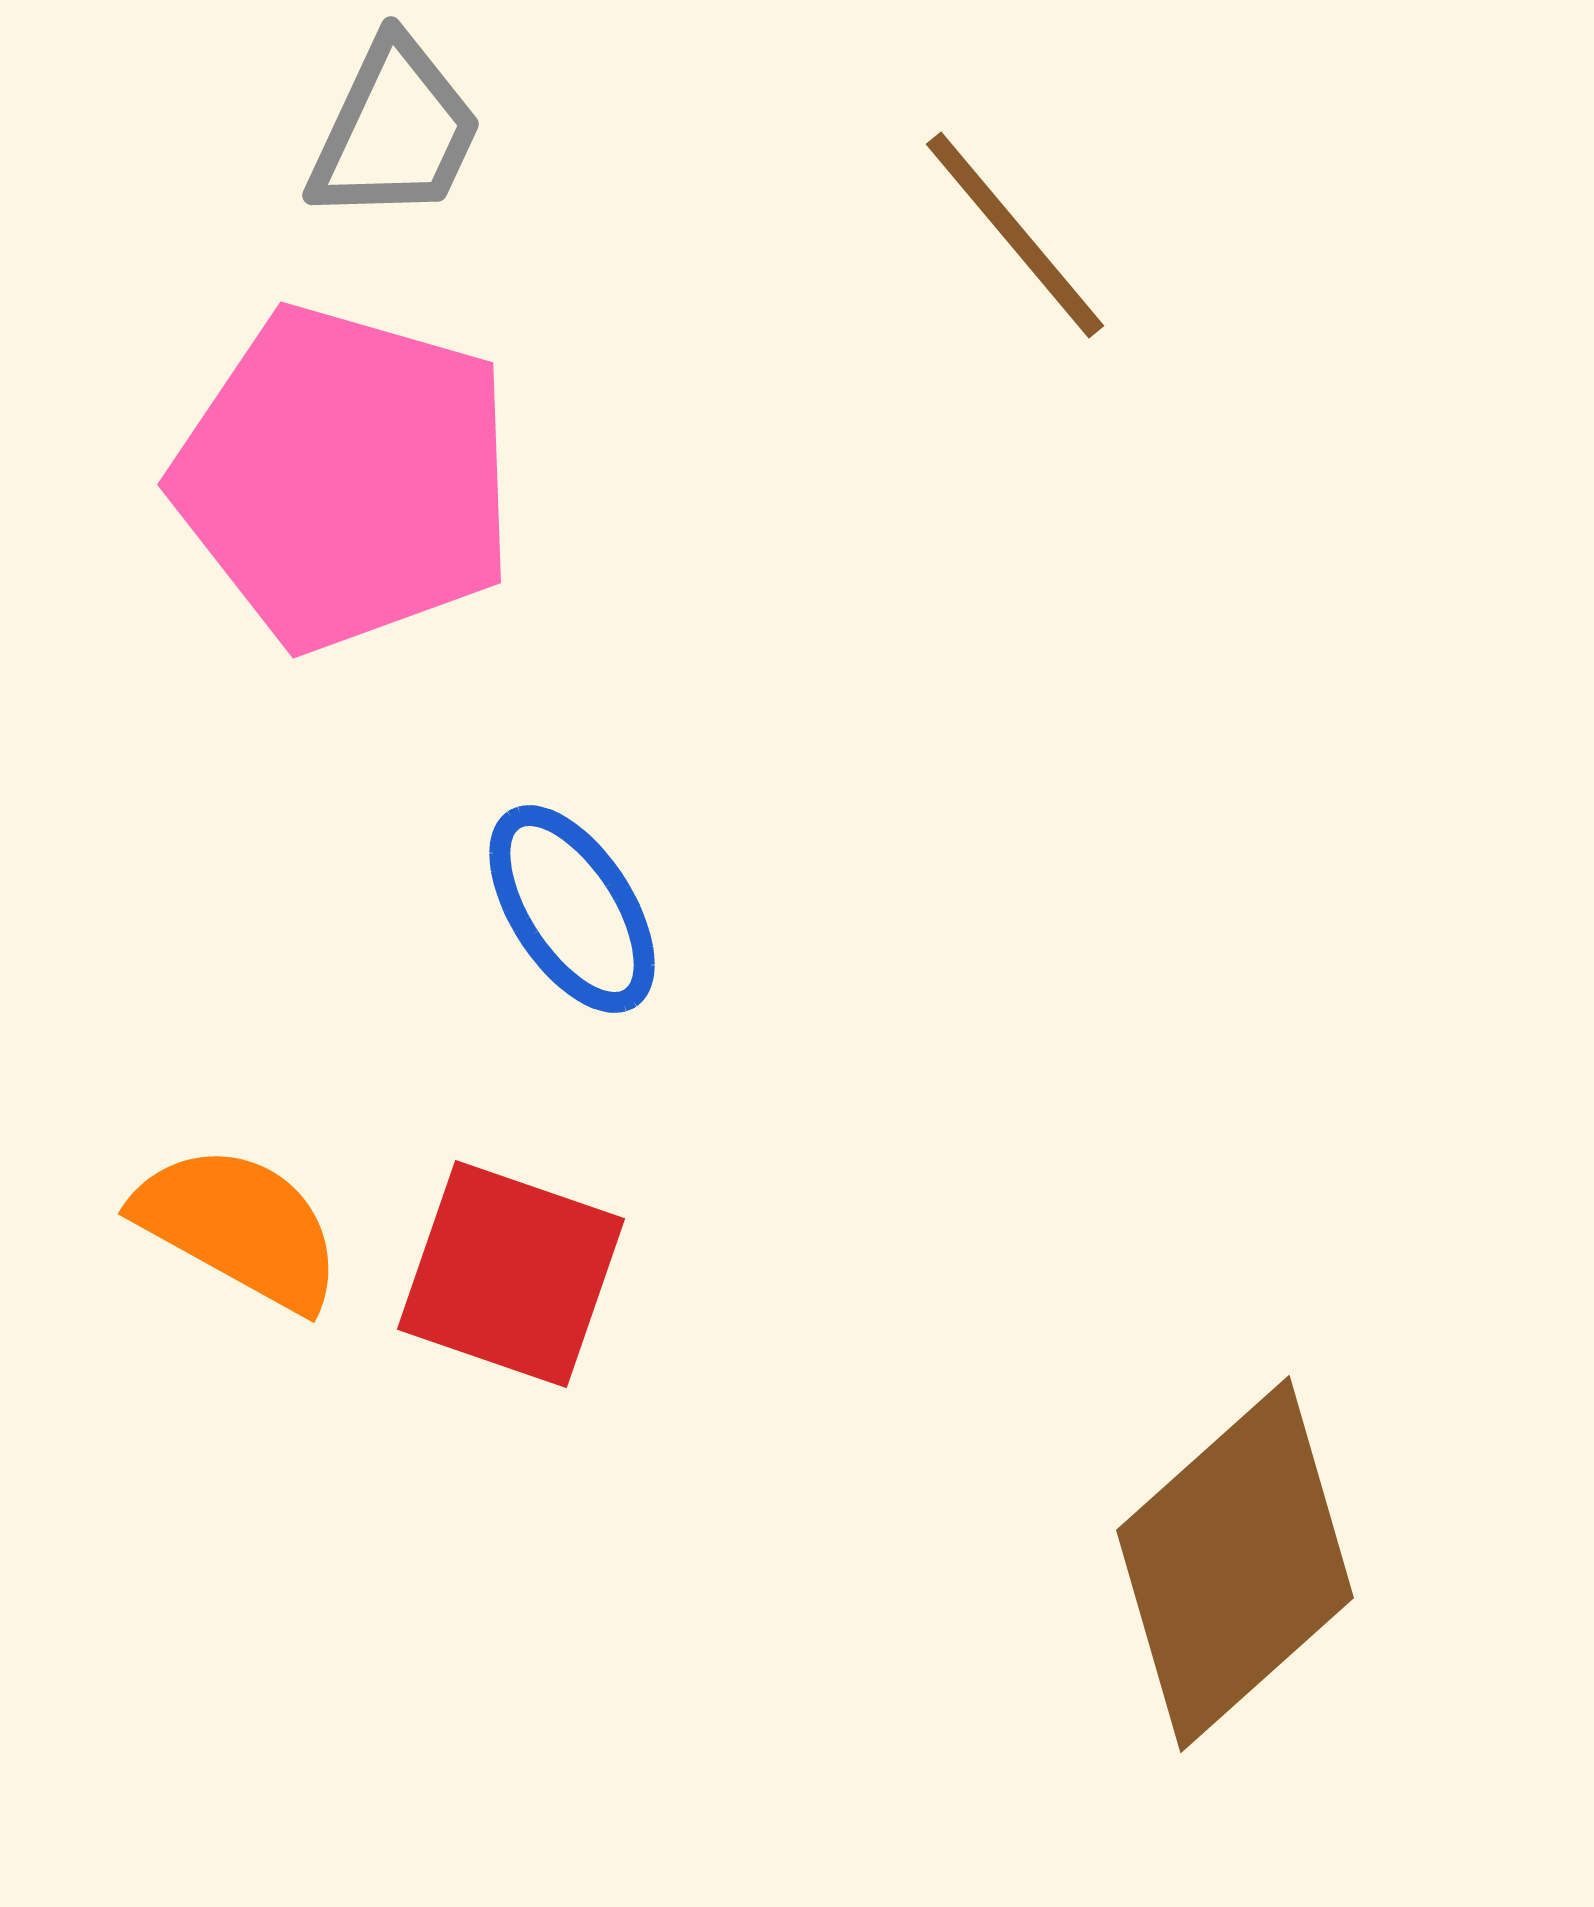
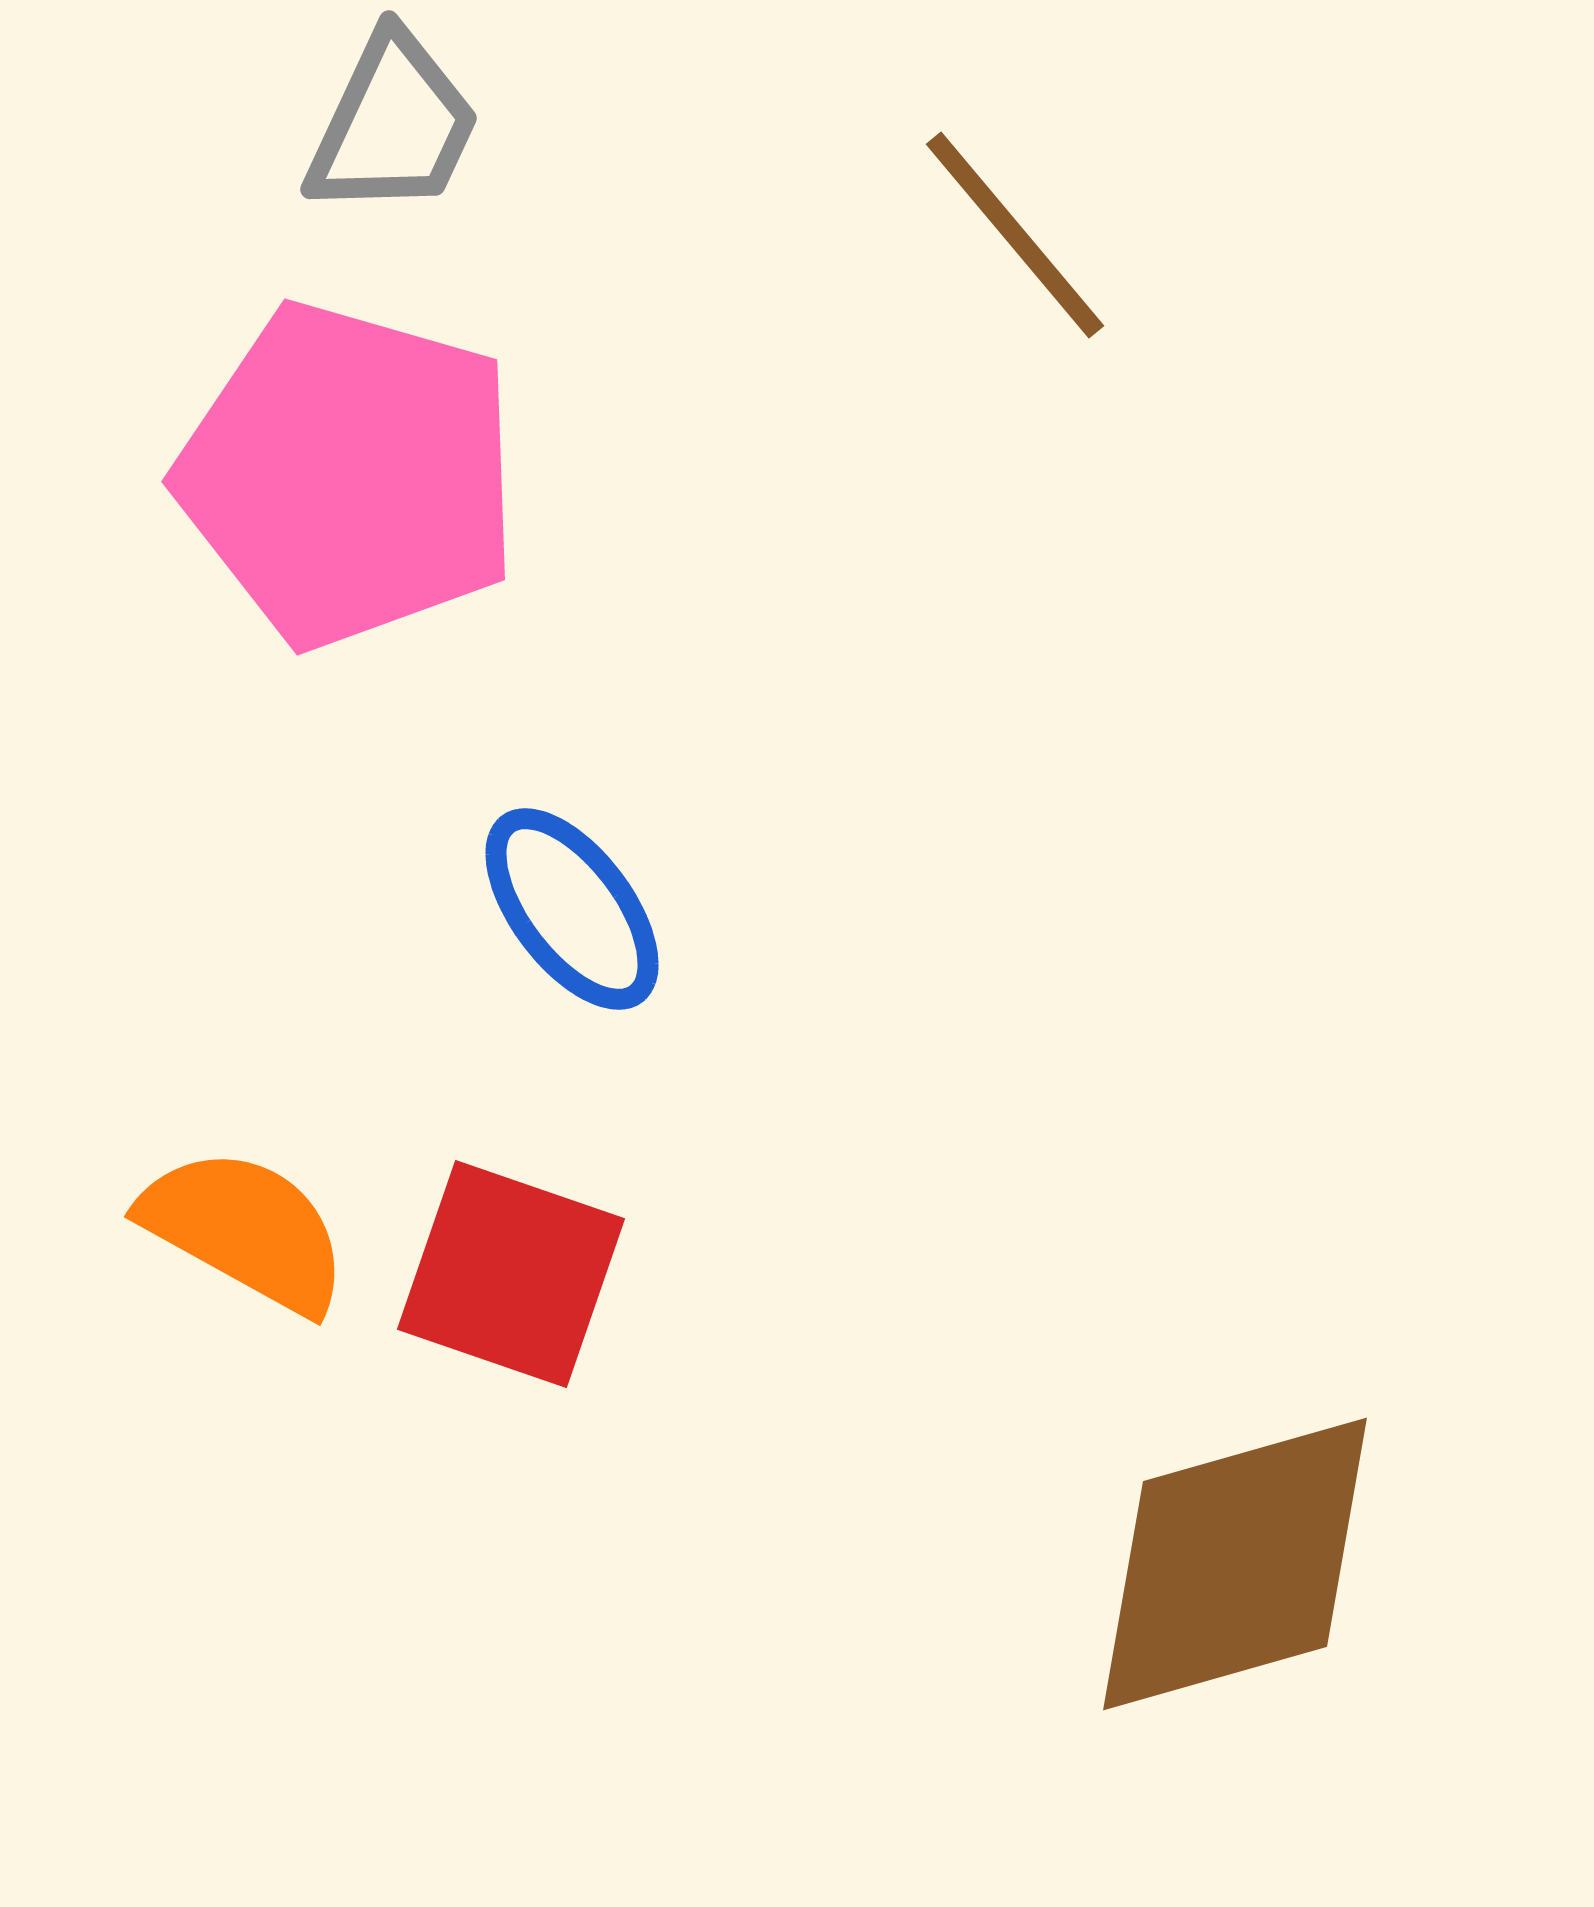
gray trapezoid: moved 2 px left, 6 px up
pink pentagon: moved 4 px right, 3 px up
blue ellipse: rotated 4 degrees counterclockwise
orange semicircle: moved 6 px right, 3 px down
brown diamond: rotated 26 degrees clockwise
